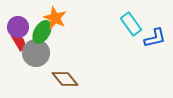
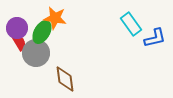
orange star: rotated 15 degrees counterclockwise
purple circle: moved 1 px left, 1 px down
brown diamond: rotated 32 degrees clockwise
